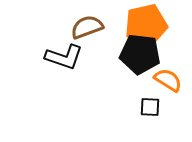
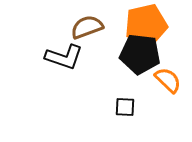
orange semicircle: rotated 12 degrees clockwise
black square: moved 25 px left
